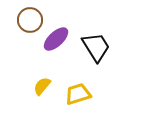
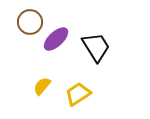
brown circle: moved 2 px down
yellow trapezoid: rotated 16 degrees counterclockwise
